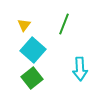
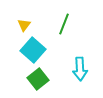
green square: moved 6 px right, 1 px down
